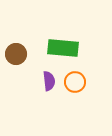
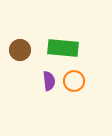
brown circle: moved 4 px right, 4 px up
orange circle: moved 1 px left, 1 px up
